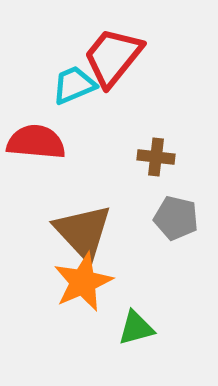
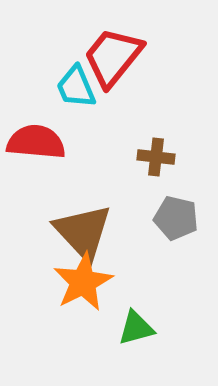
cyan trapezoid: moved 2 px right, 2 px down; rotated 90 degrees counterclockwise
orange star: rotated 4 degrees counterclockwise
